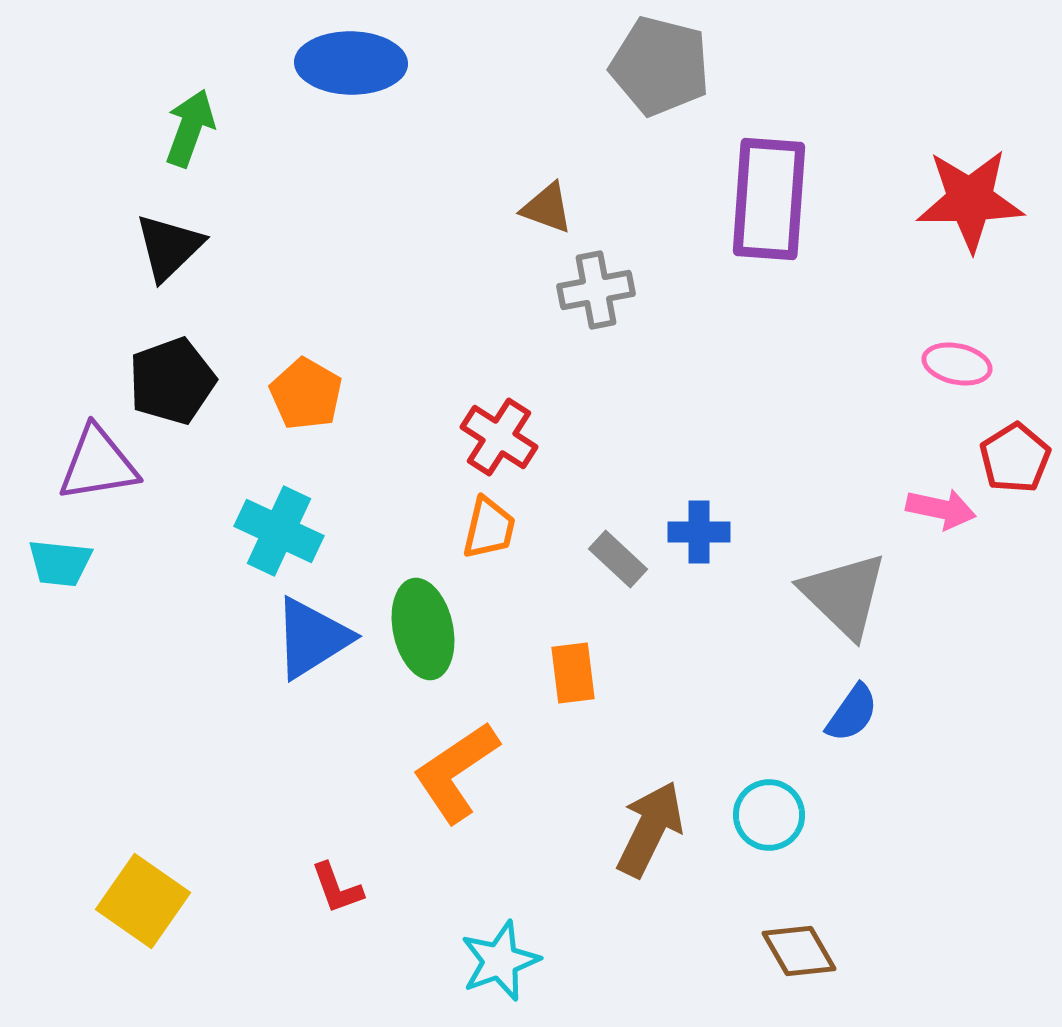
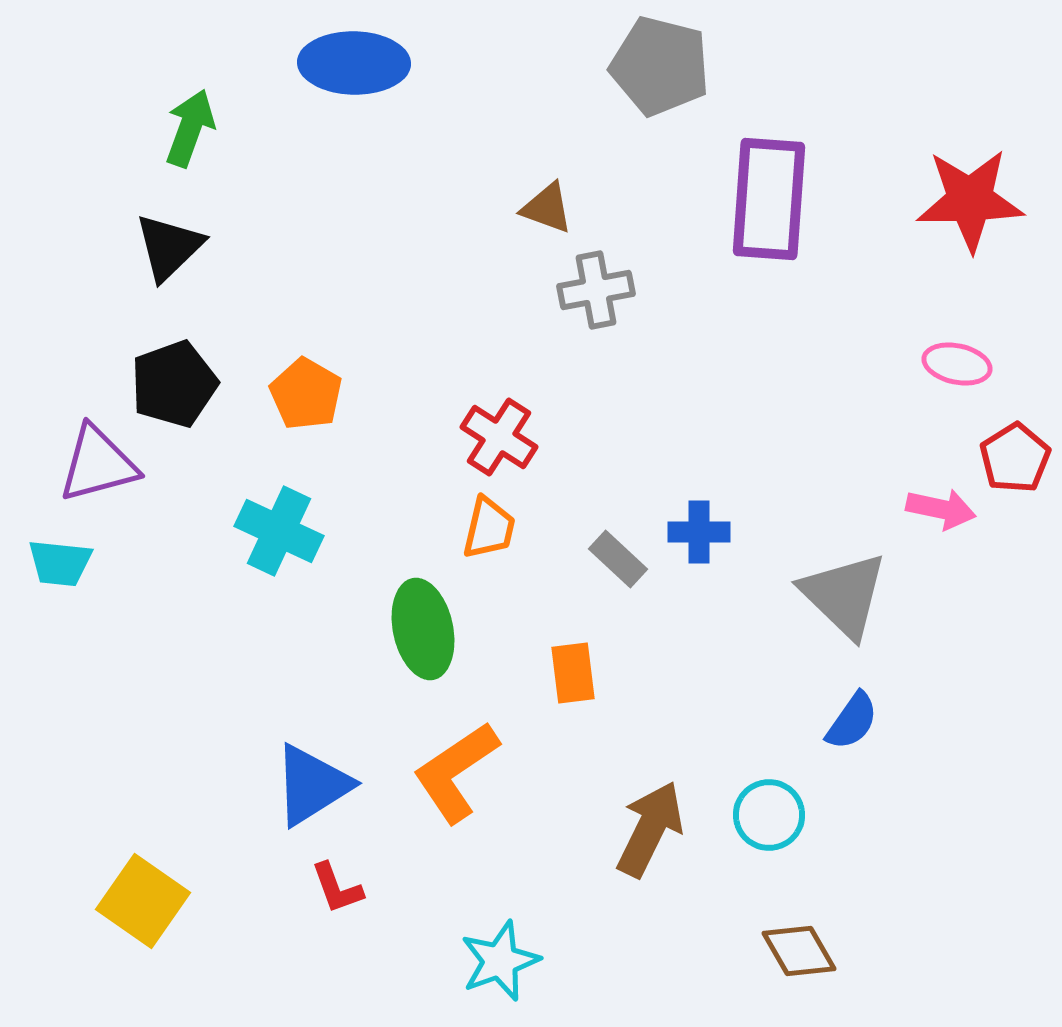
blue ellipse: moved 3 px right
black pentagon: moved 2 px right, 3 px down
purple triangle: rotated 6 degrees counterclockwise
blue triangle: moved 147 px down
blue semicircle: moved 8 px down
